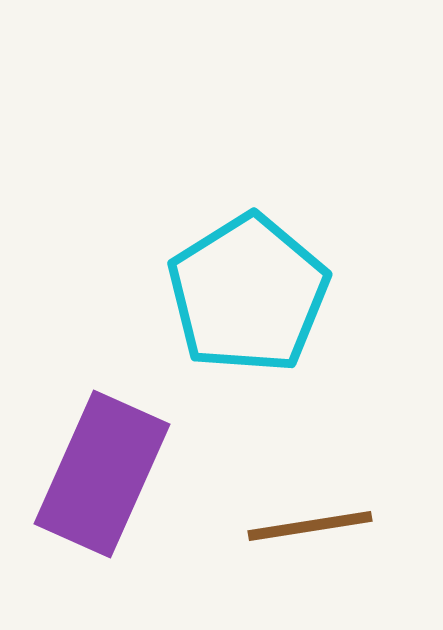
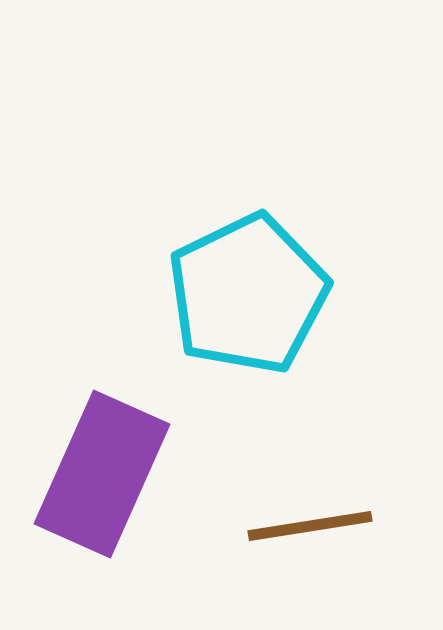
cyan pentagon: rotated 6 degrees clockwise
